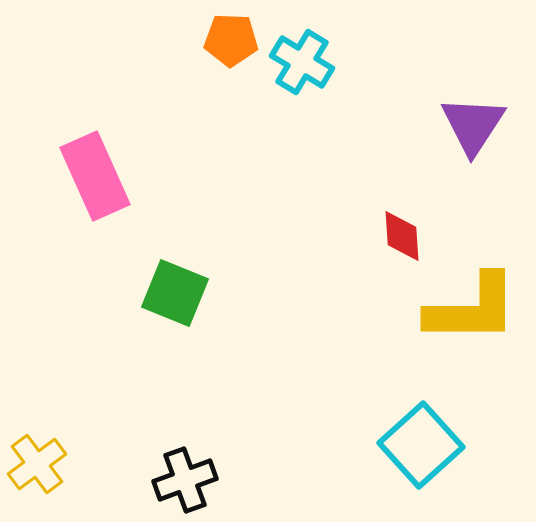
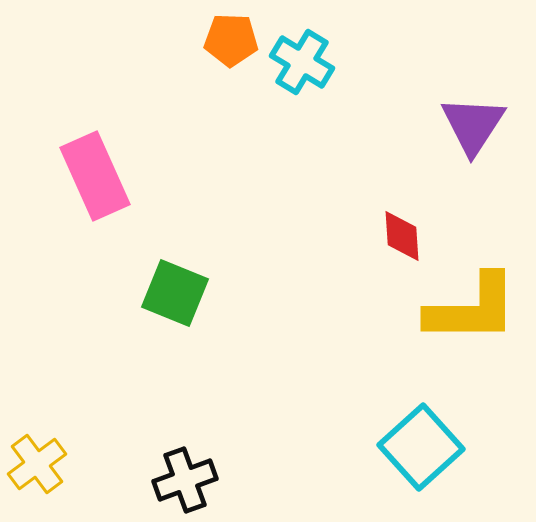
cyan square: moved 2 px down
